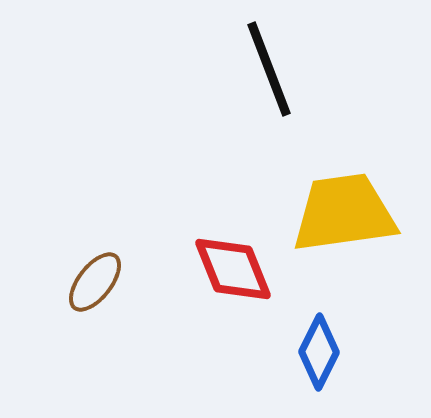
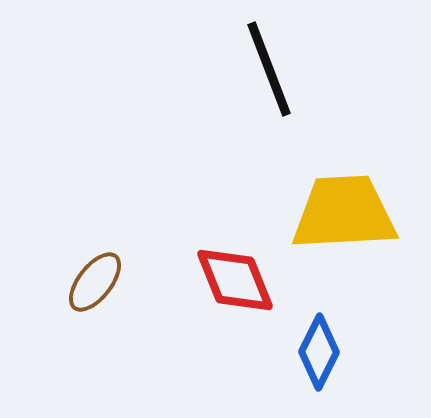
yellow trapezoid: rotated 5 degrees clockwise
red diamond: moved 2 px right, 11 px down
